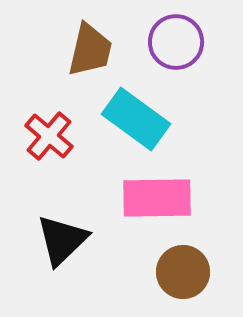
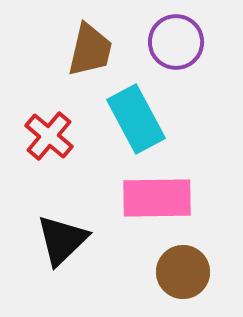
cyan rectangle: rotated 26 degrees clockwise
